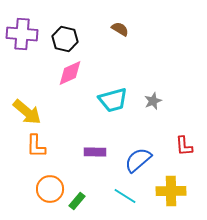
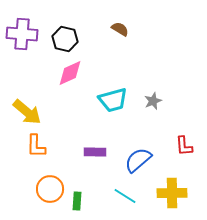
yellow cross: moved 1 px right, 2 px down
green rectangle: rotated 36 degrees counterclockwise
